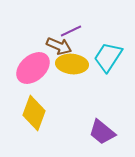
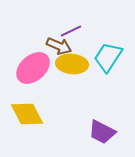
yellow diamond: moved 7 px left, 1 px down; rotated 48 degrees counterclockwise
purple trapezoid: rotated 12 degrees counterclockwise
